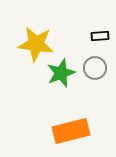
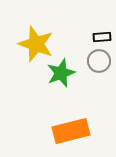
black rectangle: moved 2 px right, 1 px down
yellow star: rotated 12 degrees clockwise
gray circle: moved 4 px right, 7 px up
